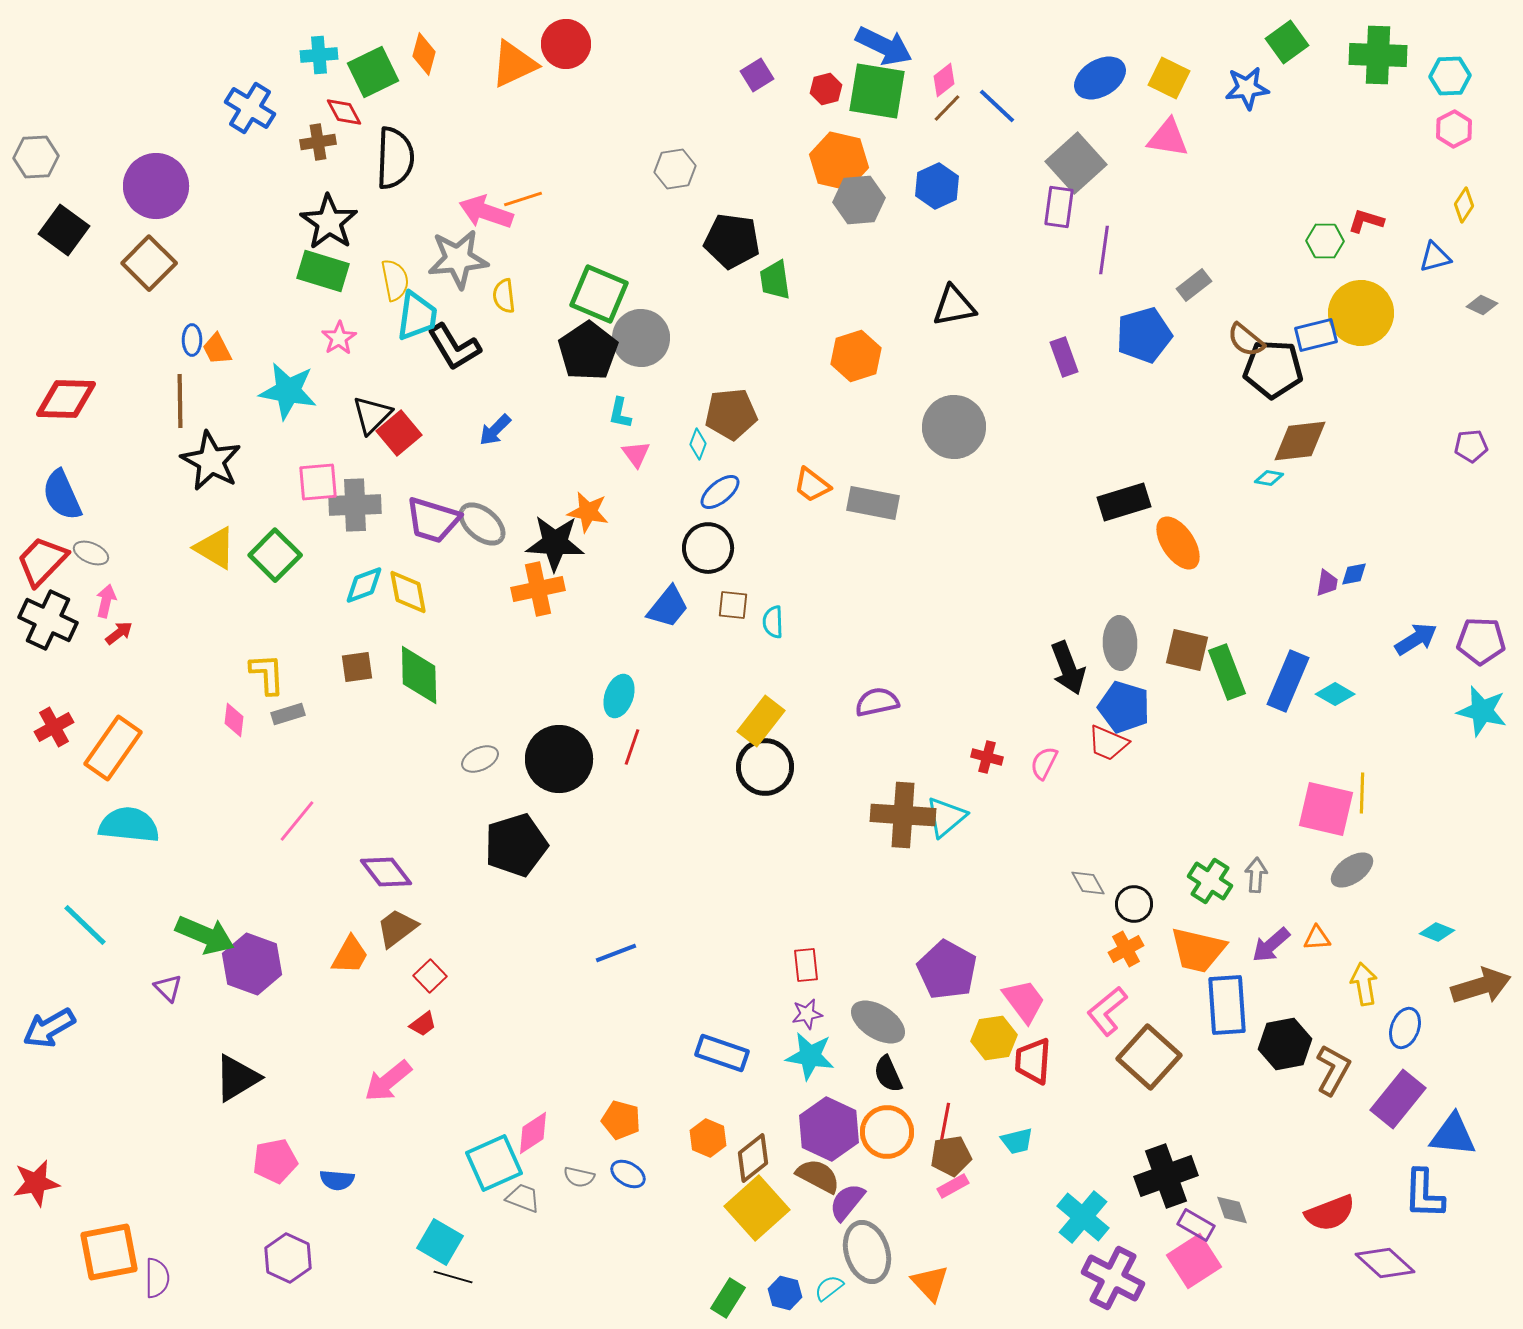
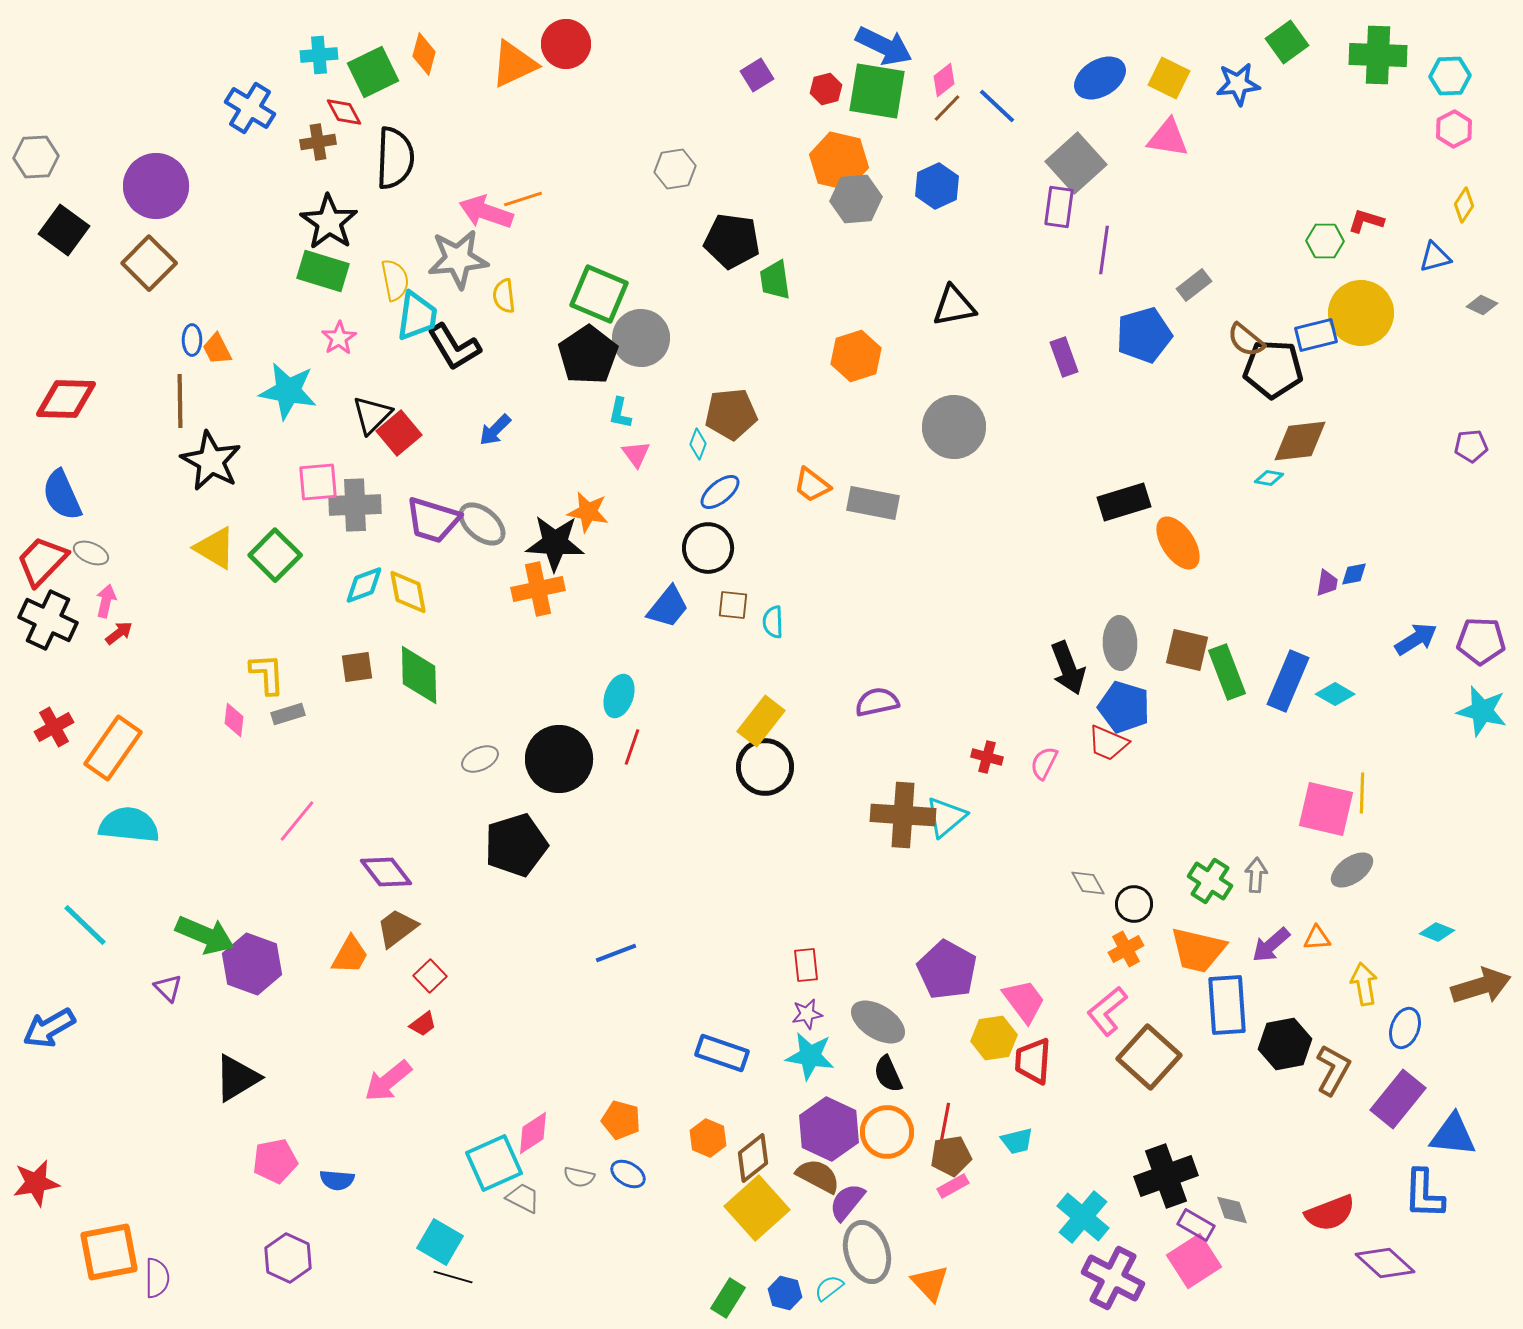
blue star at (1247, 88): moved 9 px left, 4 px up
gray hexagon at (859, 200): moved 3 px left, 1 px up
black pentagon at (588, 351): moved 4 px down
gray trapezoid at (523, 1198): rotated 6 degrees clockwise
